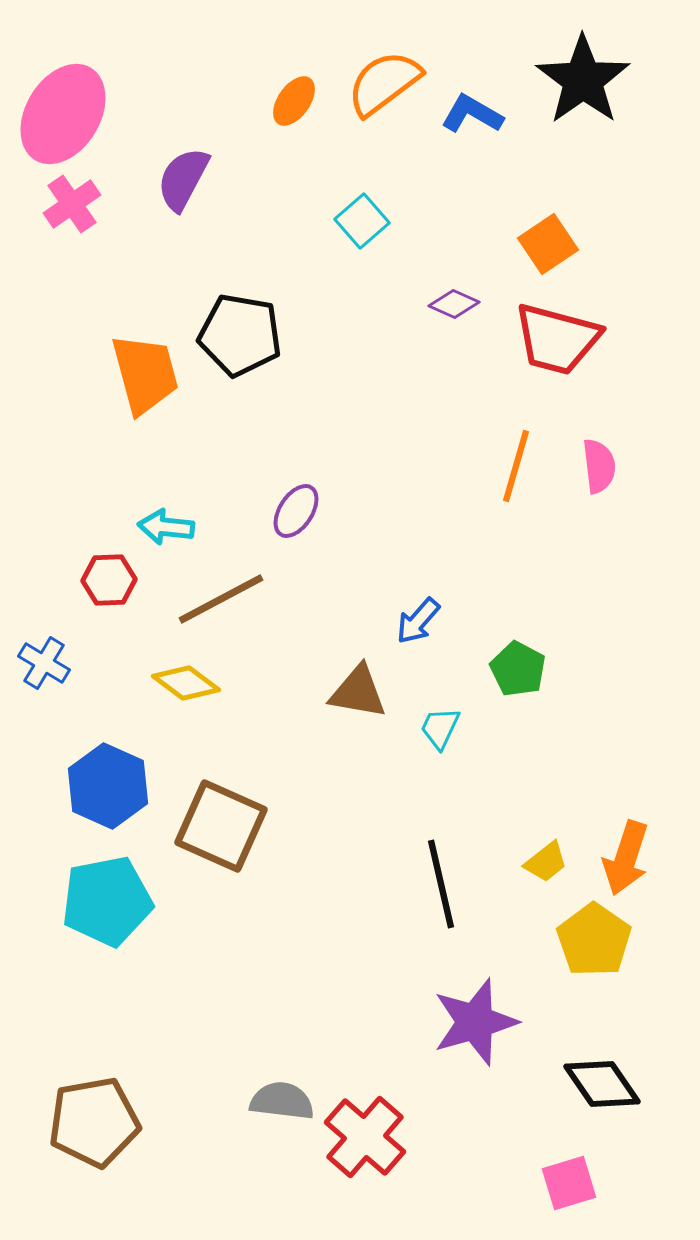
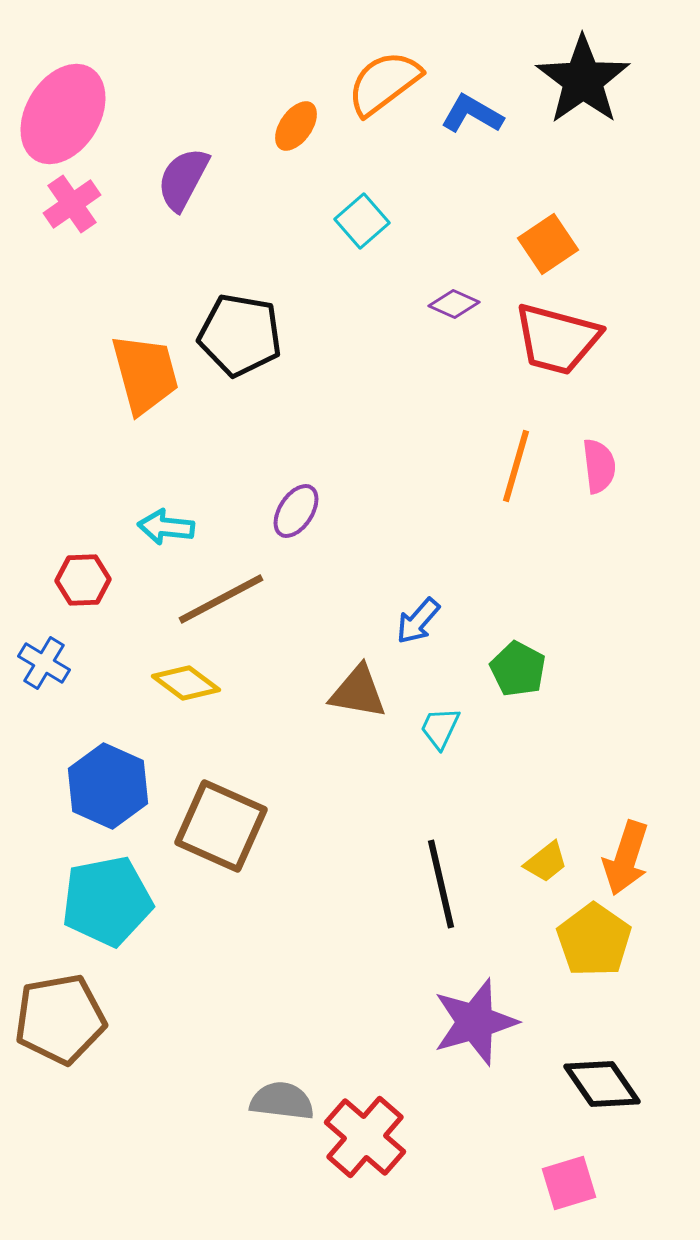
orange ellipse: moved 2 px right, 25 px down
red hexagon: moved 26 px left
brown pentagon: moved 34 px left, 103 px up
